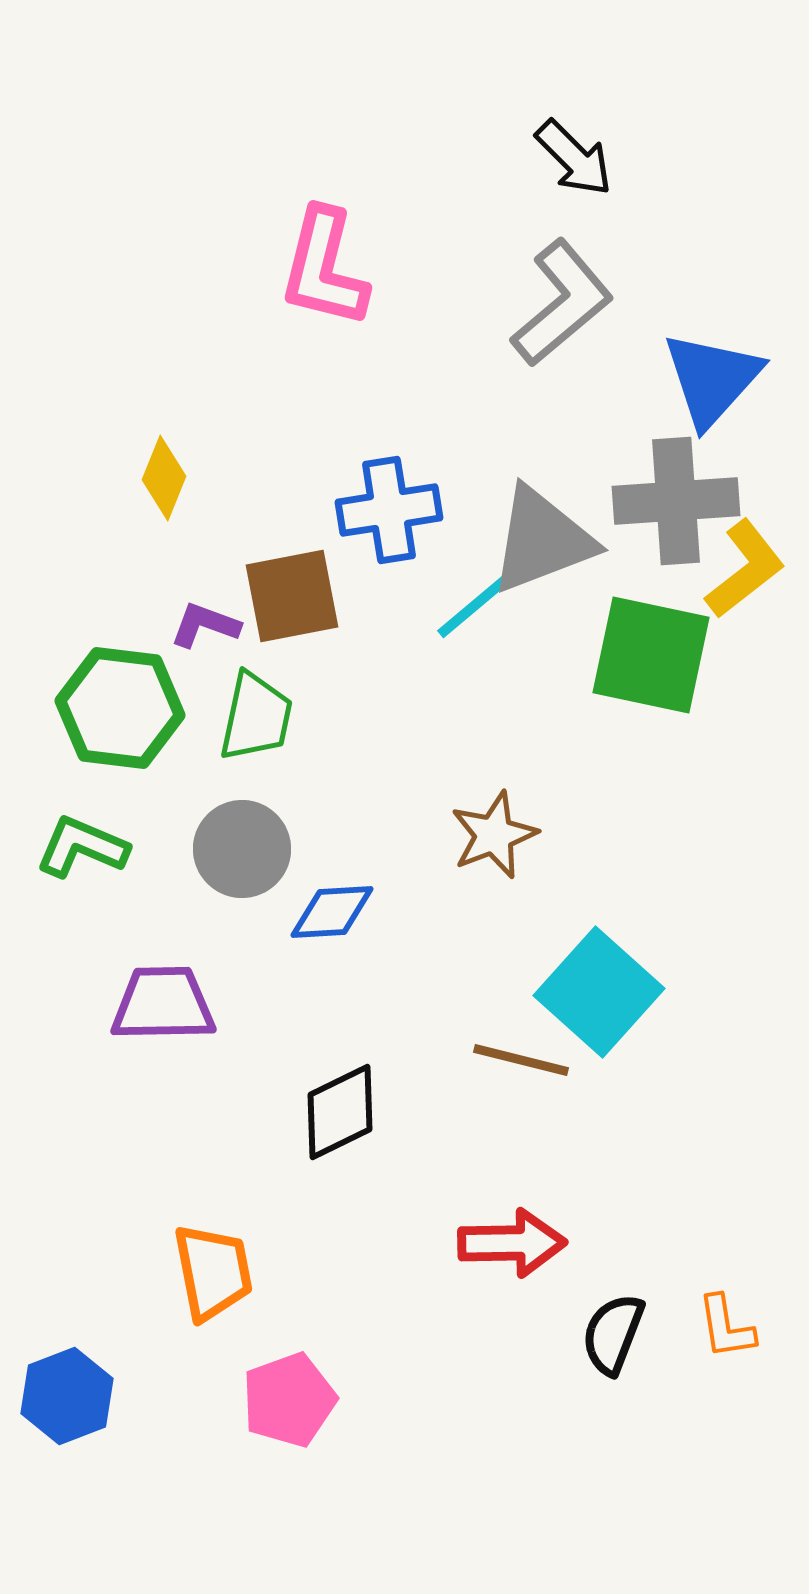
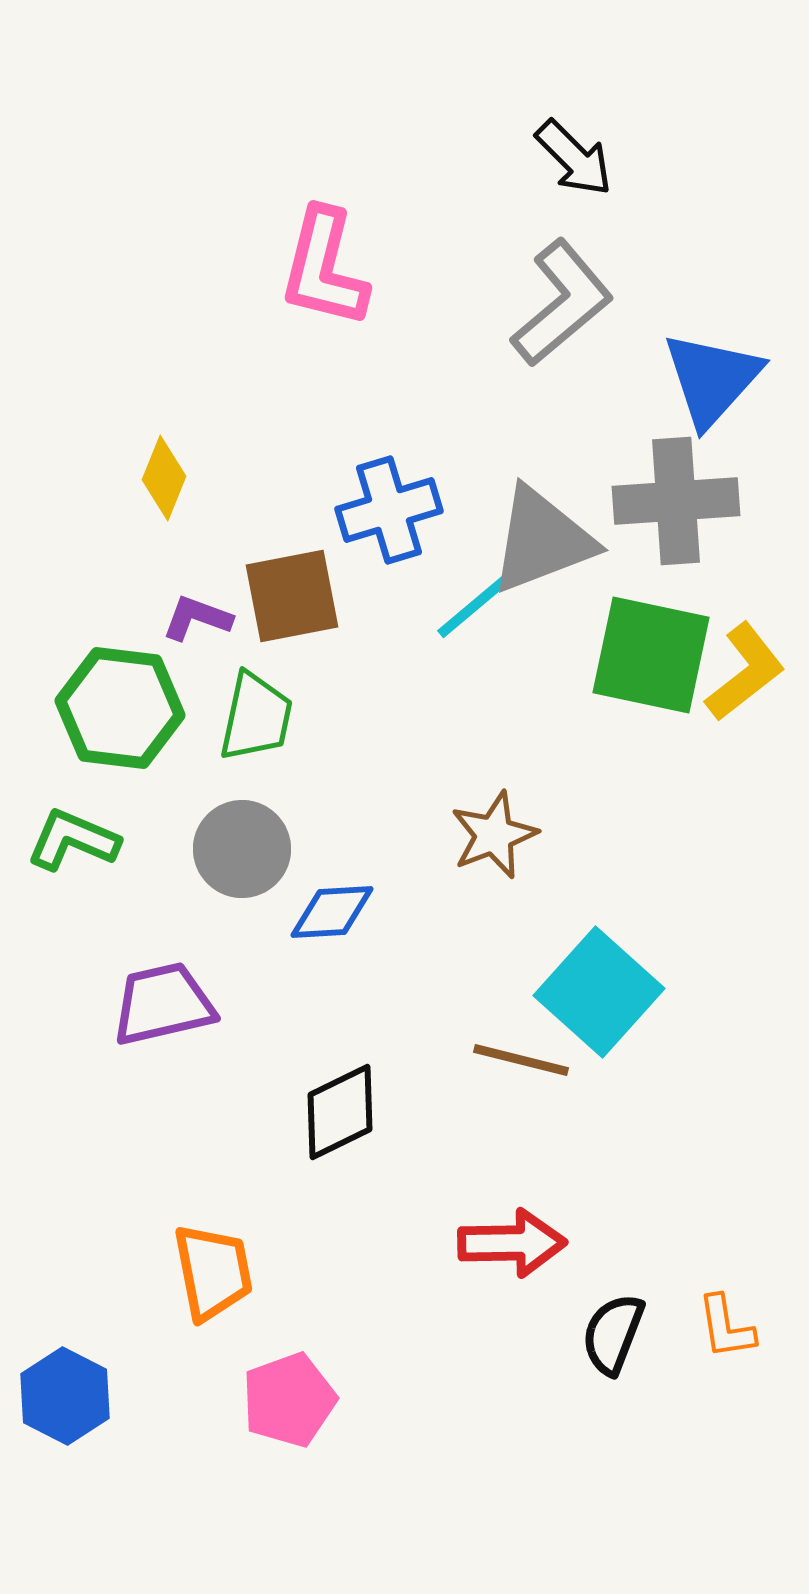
blue cross: rotated 8 degrees counterclockwise
yellow L-shape: moved 103 px down
purple L-shape: moved 8 px left, 7 px up
green L-shape: moved 9 px left, 7 px up
purple trapezoid: rotated 12 degrees counterclockwise
blue hexagon: moved 2 px left; rotated 12 degrees counterclockwise
